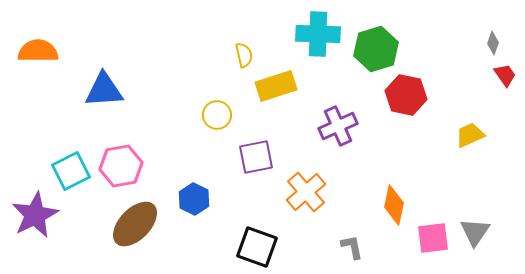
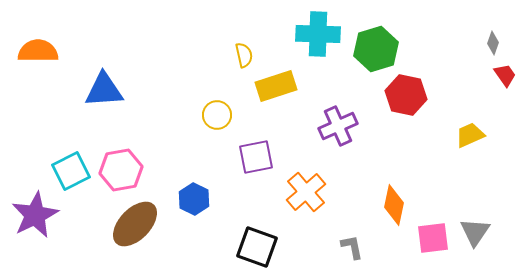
pink hexagon: moved 4 px down
